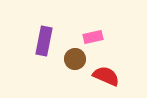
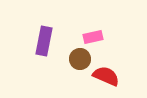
brown circle: moved 5 px right
